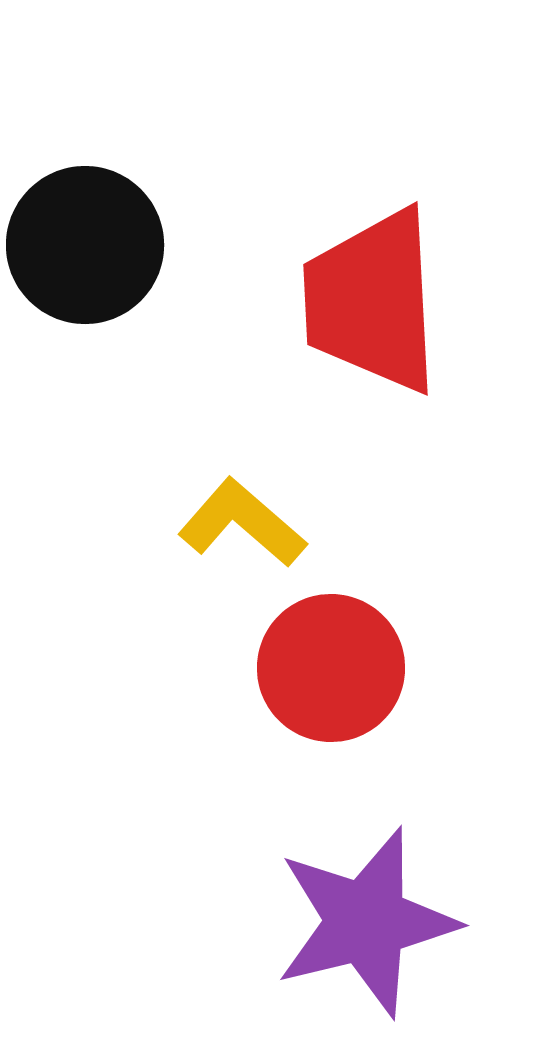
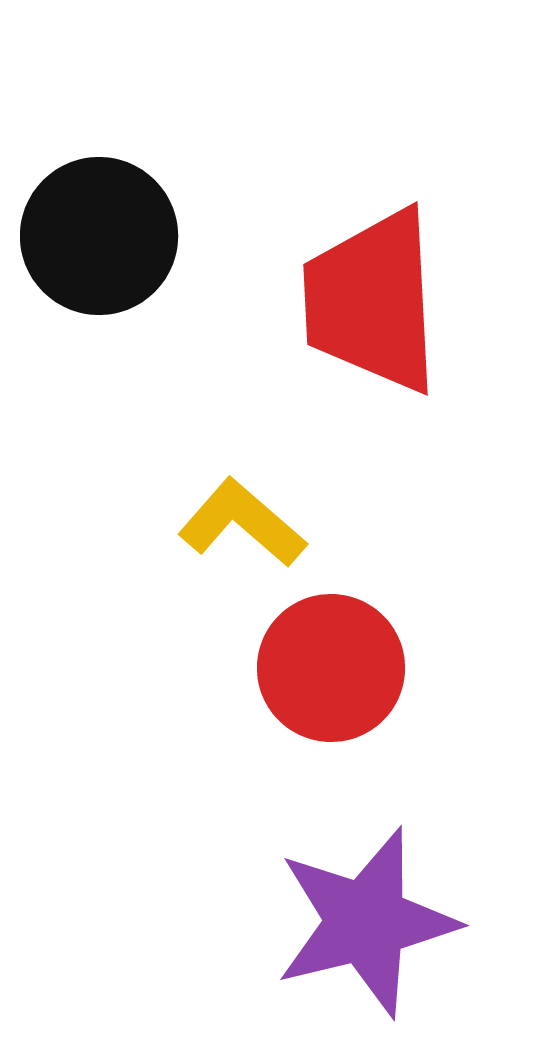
black circle: moved 14 px right, 9 px up
